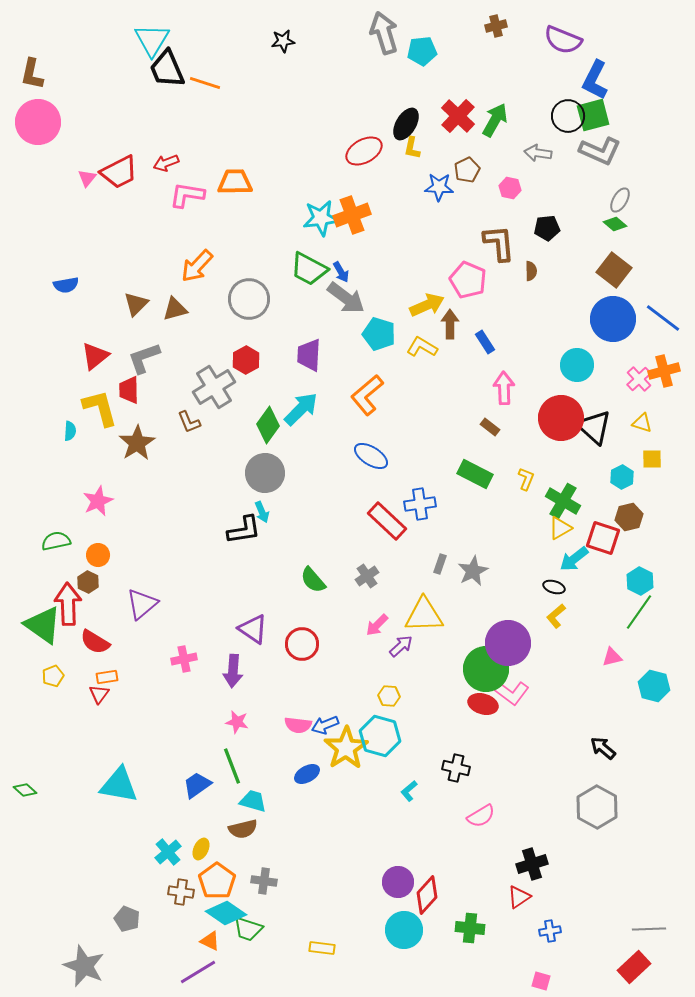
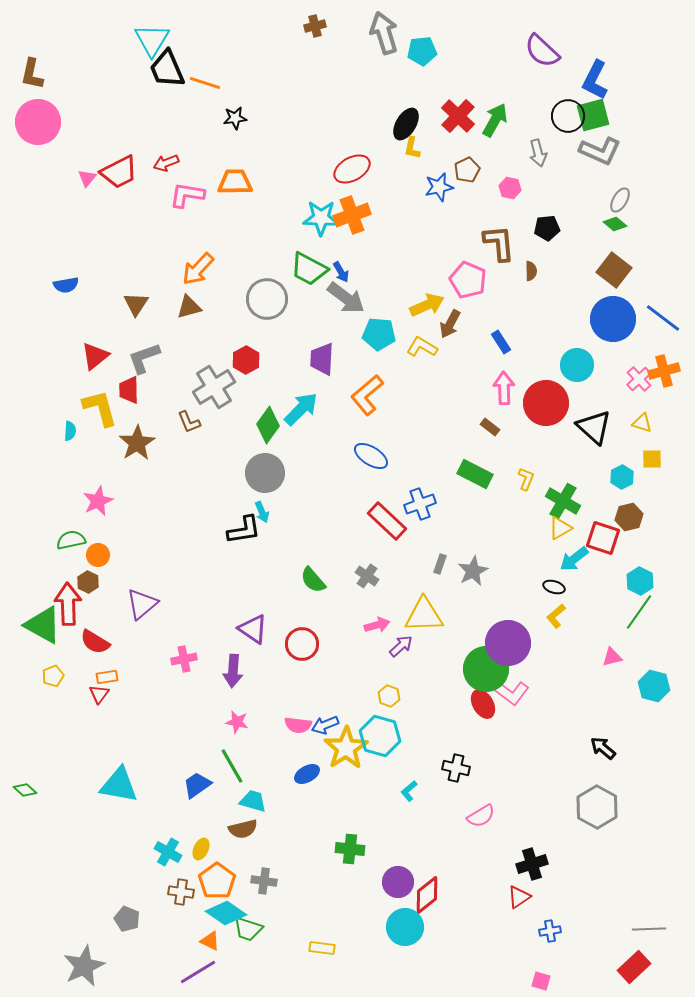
brown cross at (496, 26): moved 181 px left
purple semicircle at (563, 40): moved 21 px left, 11 px down; rotated 21 degrees clockwise
black star at (283, 41): moved 48 px left, 77 px down
red ellipse at (364, 151): moved 12 px left, 18 px down
gray arrow at (538, 153): rotated 112 degrees counterclockwise
blue star at (439, 187): rotated 16 degrees counterclockwise
cyan star at (321, 218): rotated 9 degrees clockwise
orange arrow at (197, 266): moved 1 px right, 3 px down
gray circle at (249, 299): moved 18 px right
brown triangle at (136, 304): rotated 12 degrees counterclockwise
brown triangle at (175, 309): moved 14 px right, 2 px up
brown arrow at (450, 324): rotated 152 degrees counterclockwise
cyan pentagon at (379, 334): rotated 12 degrees counterclockwise
blue rectangle at (485, 342): moved 16 px right
purple trapezoid at (309, 355): moved 13 px right, 4 px down
red circle at (561, 418): moved 15 px left, 15 px up
blue cross at (420, 504): rotated 12 degrees counterclockwise
green semicircle at (56, 541): moved 15 px right, 1 px up
gray cross at (367, 576): rotated 20 degrees counterclockwise
green triangle at (43, 625): rotated 6 degrees counterclockwise
pink arrow at (377, 625): rotated 150 degrees counterclockwise
yellow hexagon at (389, 696): rotated 15 degrees clockwise
red ellipse at (483, 704): rotated 44 degrees clockwise
green line at (232, 766): rotated 9 degrees counterclockwise
cyan cross at (168, 852): rotated 20 degrees counterclockwise
red diamond at (427, 895): rotated 9 degrees clockwise
green cross at (470, 928): moved 120 px left, 79 px up
cyan circle at (404, 930): moved 1 px right, 3 px up
gray star at (84, 966): rotated 24 degrees clockwise
